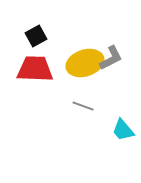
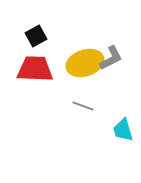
cyan trapezoid: rotated 25 degrees clockwise
